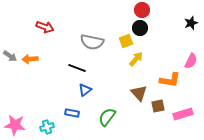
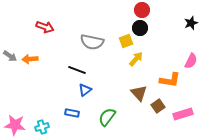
black line: moved 2 px down
brown square: rotated 24 degrees counterclockwise
cyan cross: moved 5 px left
